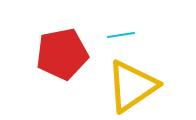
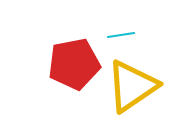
red pentagon: moved 12 px right, 10 px down
